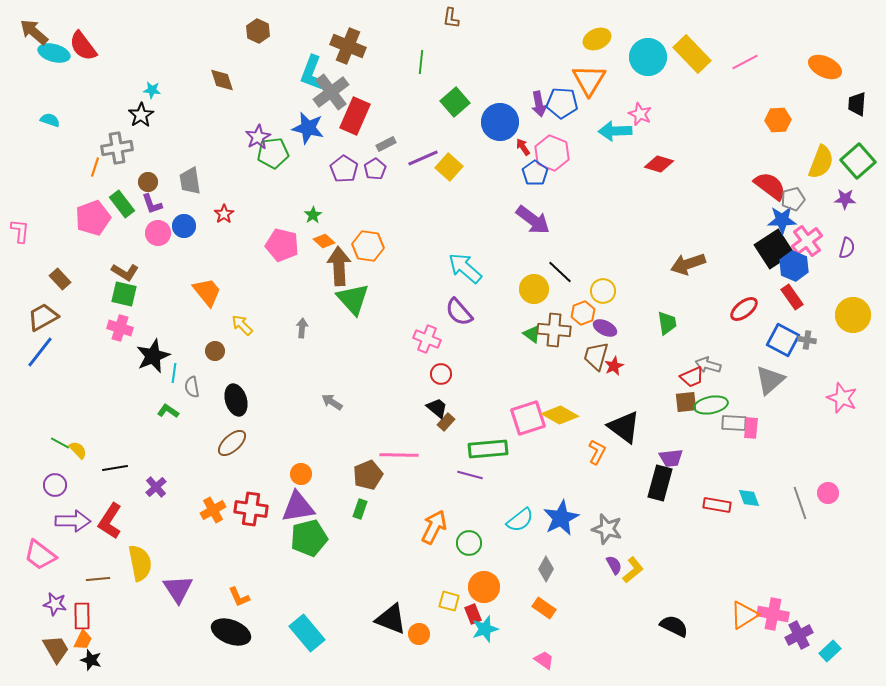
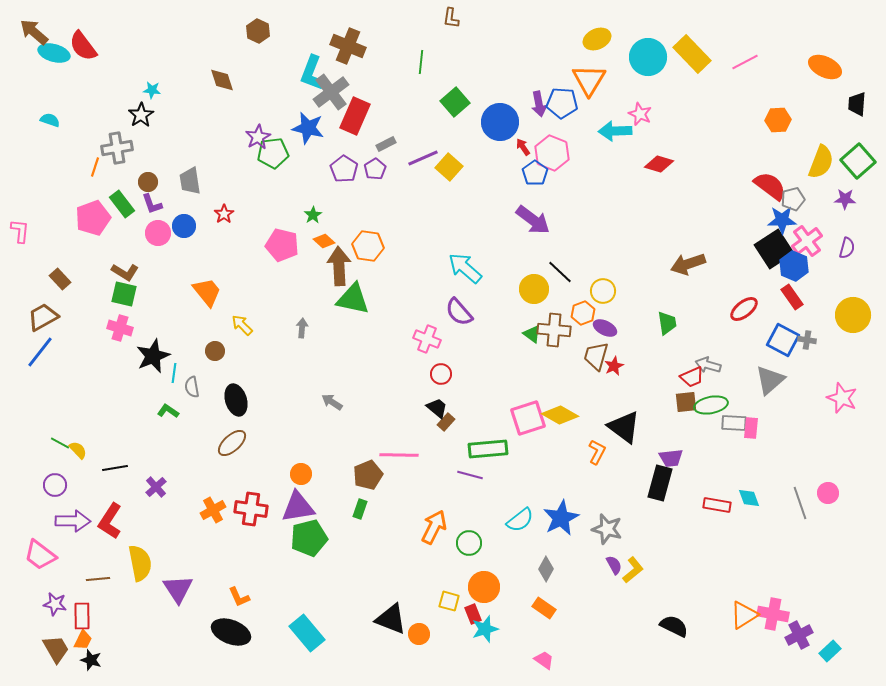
green triangle at (353, 299): rotated 36 degrees counterclockwise
